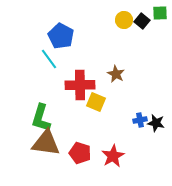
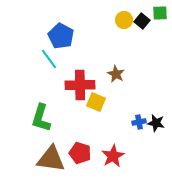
blue cross: moved 1 px left, 2 px down
brown triangle: moved 5 px right, 16 px down
